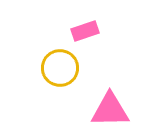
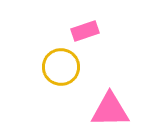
yellow circle: moved 1 px right, 1 px up
